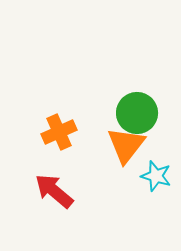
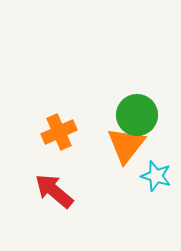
green circle: moved 2 px down
